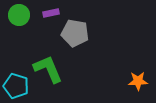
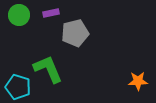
gray pentagon: rotated 24 degrees counterclockwise
cyan pentagon: moved 2 px right, 1 px down
